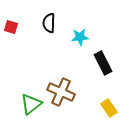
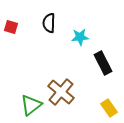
brown cross: rotated 16 degrees clockwise
green triangle: moved 1 px down
